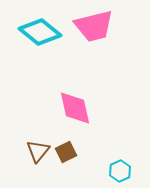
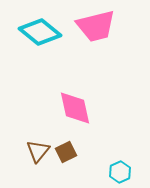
pink trapezoid: moved 2 px right
cyan hexagon: moved 1 px down
